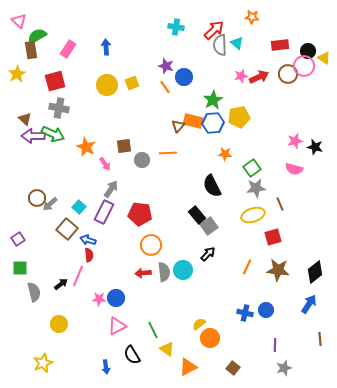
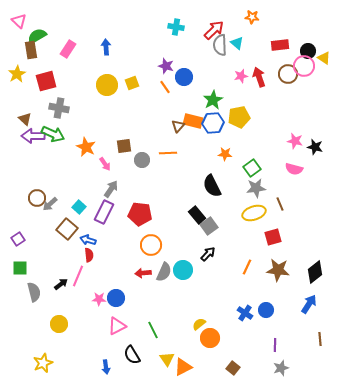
red arrow at (259, 77): rotated 84 degrees counterclockwise
red square at (55, 81): moved 9 px left
pink star at (295, 141): rotated 28 degrees clockwise
yellow ellipse at (253, 215): moved 1 px right, 2 px up
gray semicircle at (164, 272): rotated 30 degrees clockwise
blue cross at (245, 313): rotated 21 degrees clockwise
yellow triangle at (167, 349): moved 10 px down; rotated 21 degrees clockwise
orange triangle at (188, 367): moved 5 px left
gray star at (284, 368): moved 3 px left
